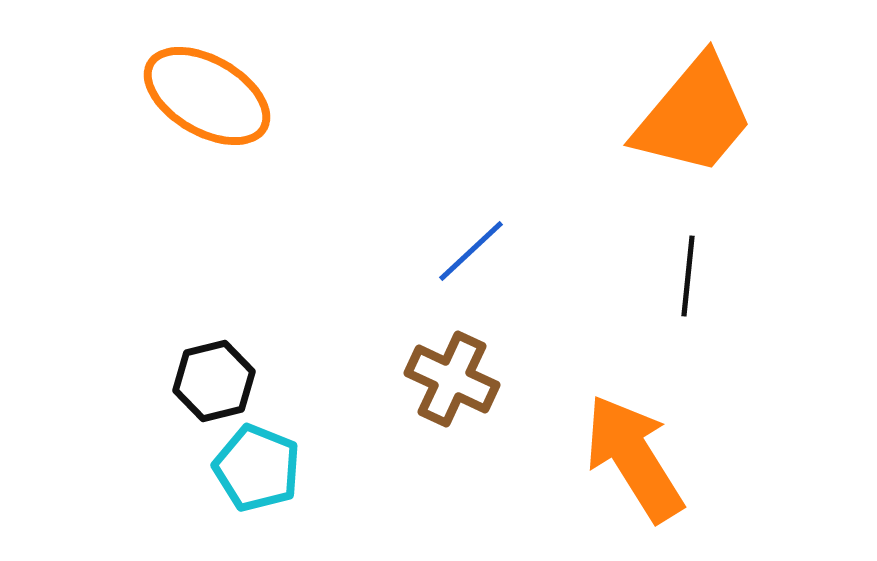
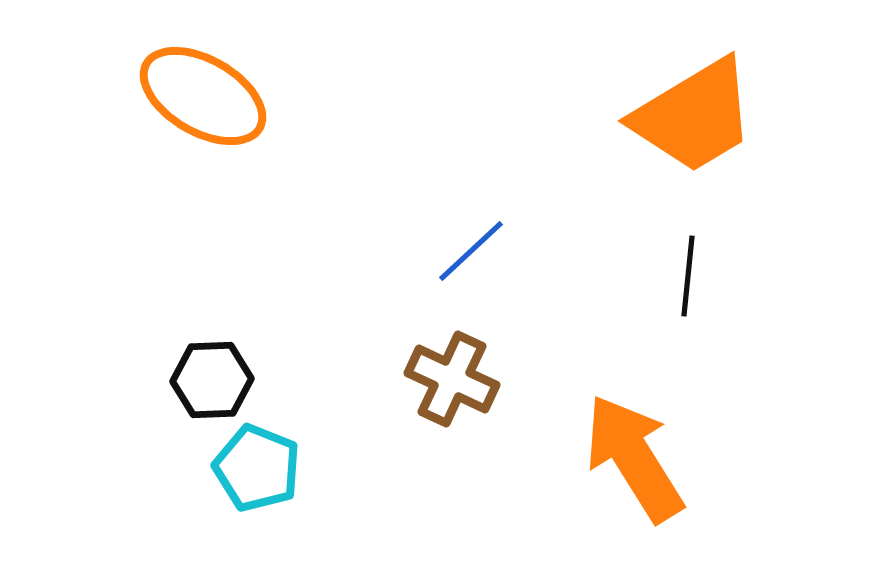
orange ellipse: moved 4 px left
orange trapezoid: rotated 19 degrees clockwise
black hexagon: moved 2 px left, 1 px up; rotated 12 degrees clockwise
